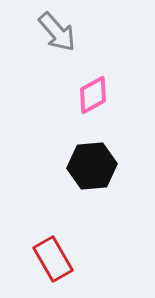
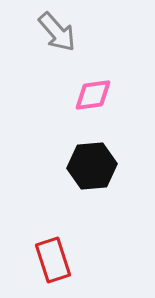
pink diamond: rotated 21 degrees clockwise
red rectangle: moved 1 px down; rotated 12 degrees clockwise
